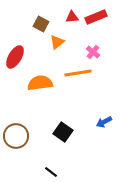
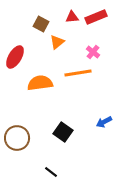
brown circle: moved 1 px right, 2 px down
